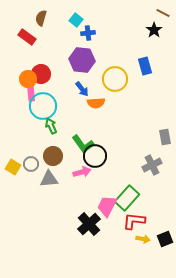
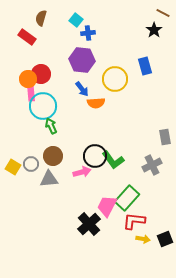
green L-shape: moved 30 px right, 16 px down
